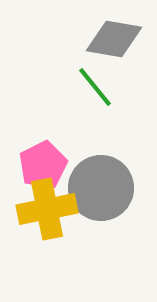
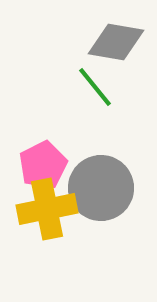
gray diamond: moved 2 px right, 3 px down
